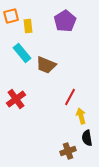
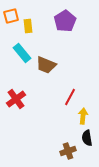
yellow arrow: moved 2 px right; rotated 21 degrees clockwise
